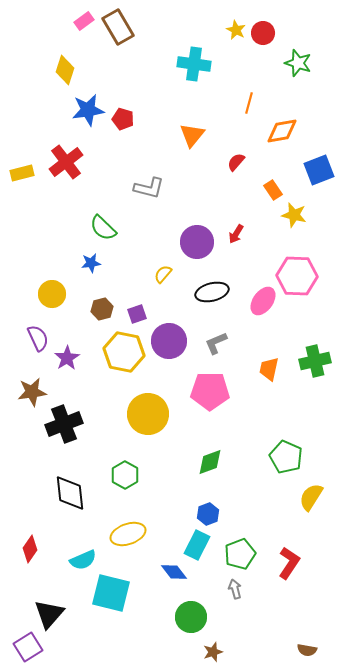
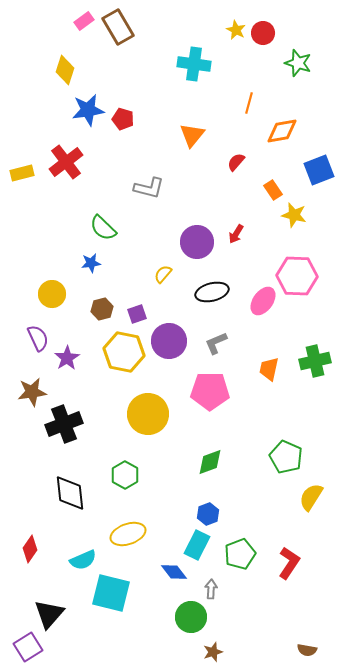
gray arrow at (235, 589): moved 24 px left; rotated 18 degrees clockwise
